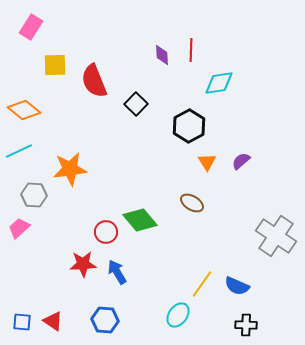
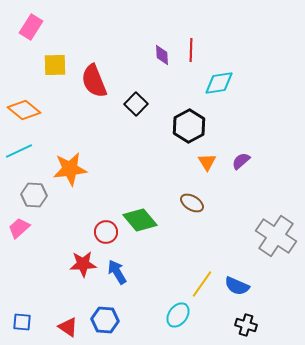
red triangle: moved 15 px right, 6 px down
black cross: rotated 15 degrees clockwise
